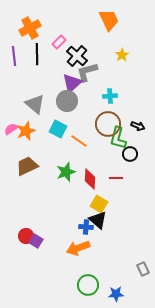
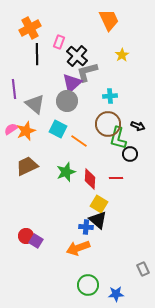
pink rectangle: rotated 24 degrees counterclockwise
purple line: moved 33 px down
